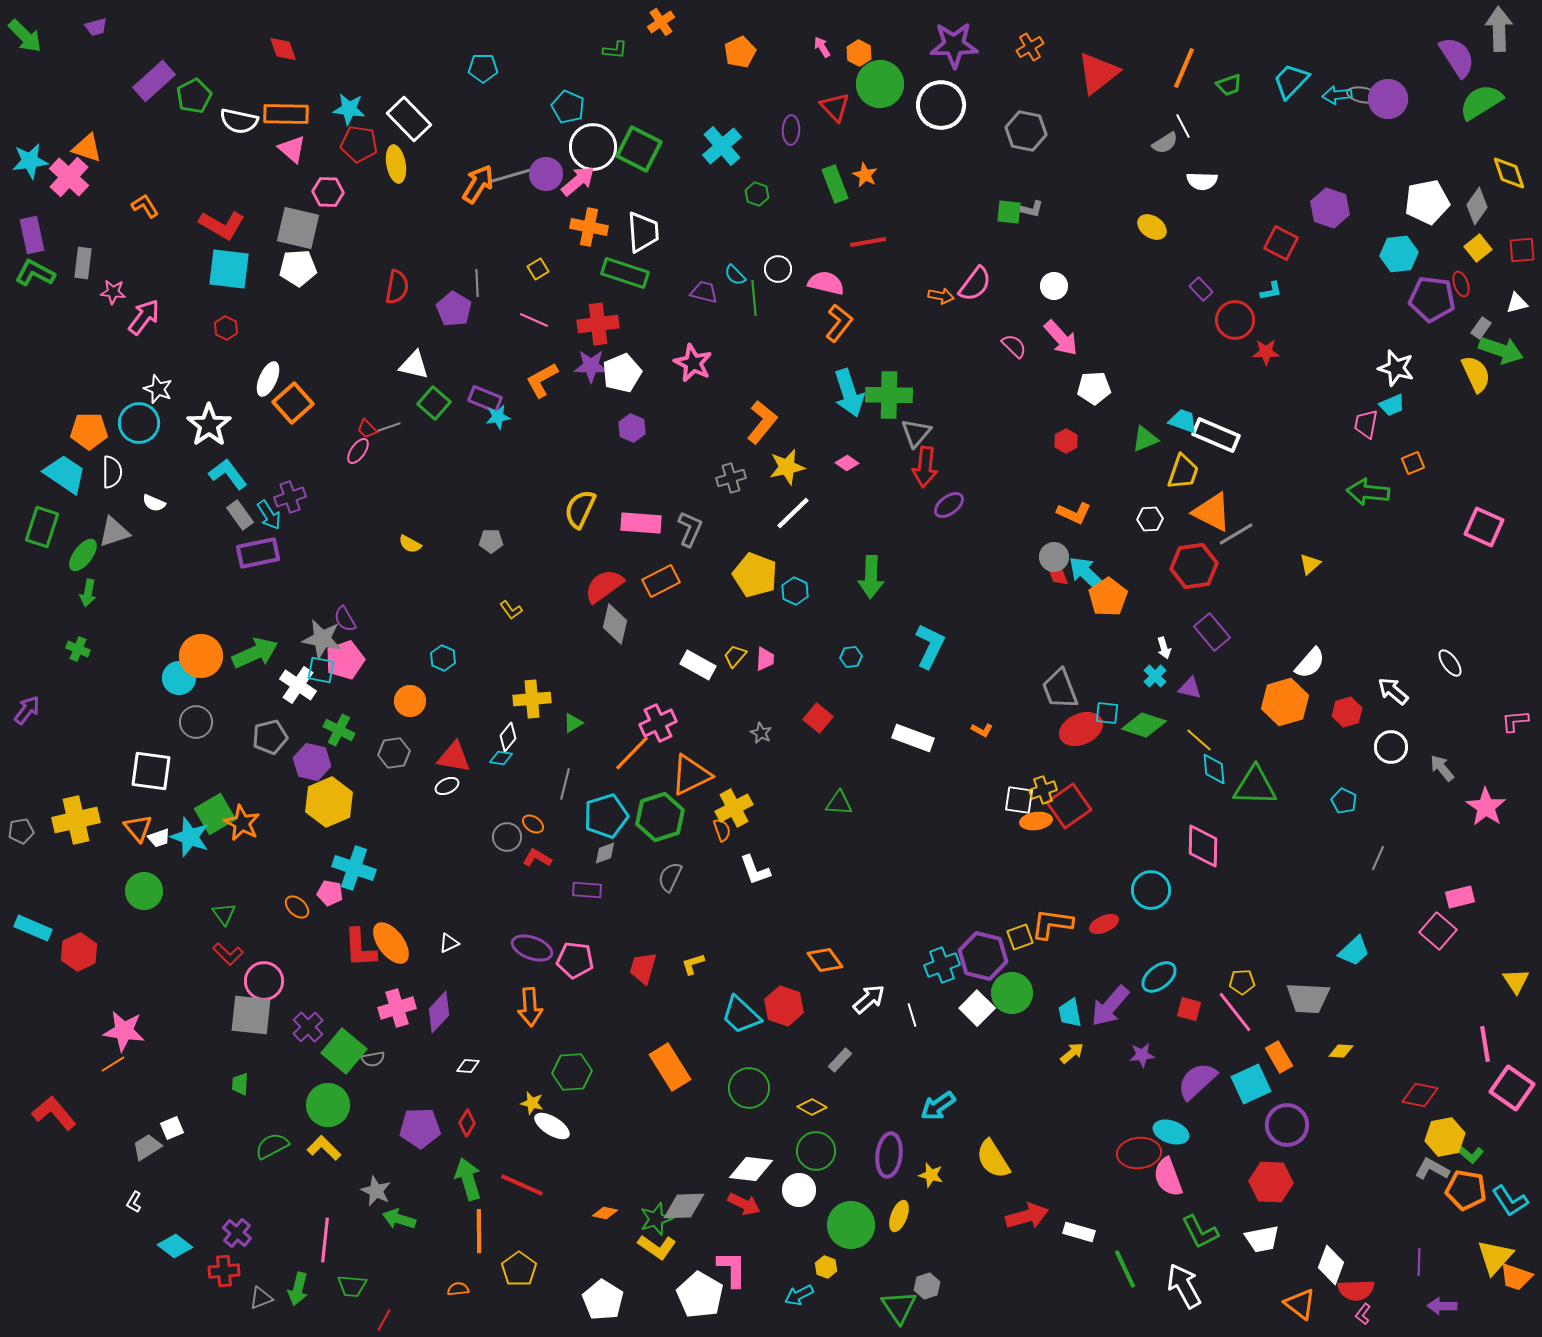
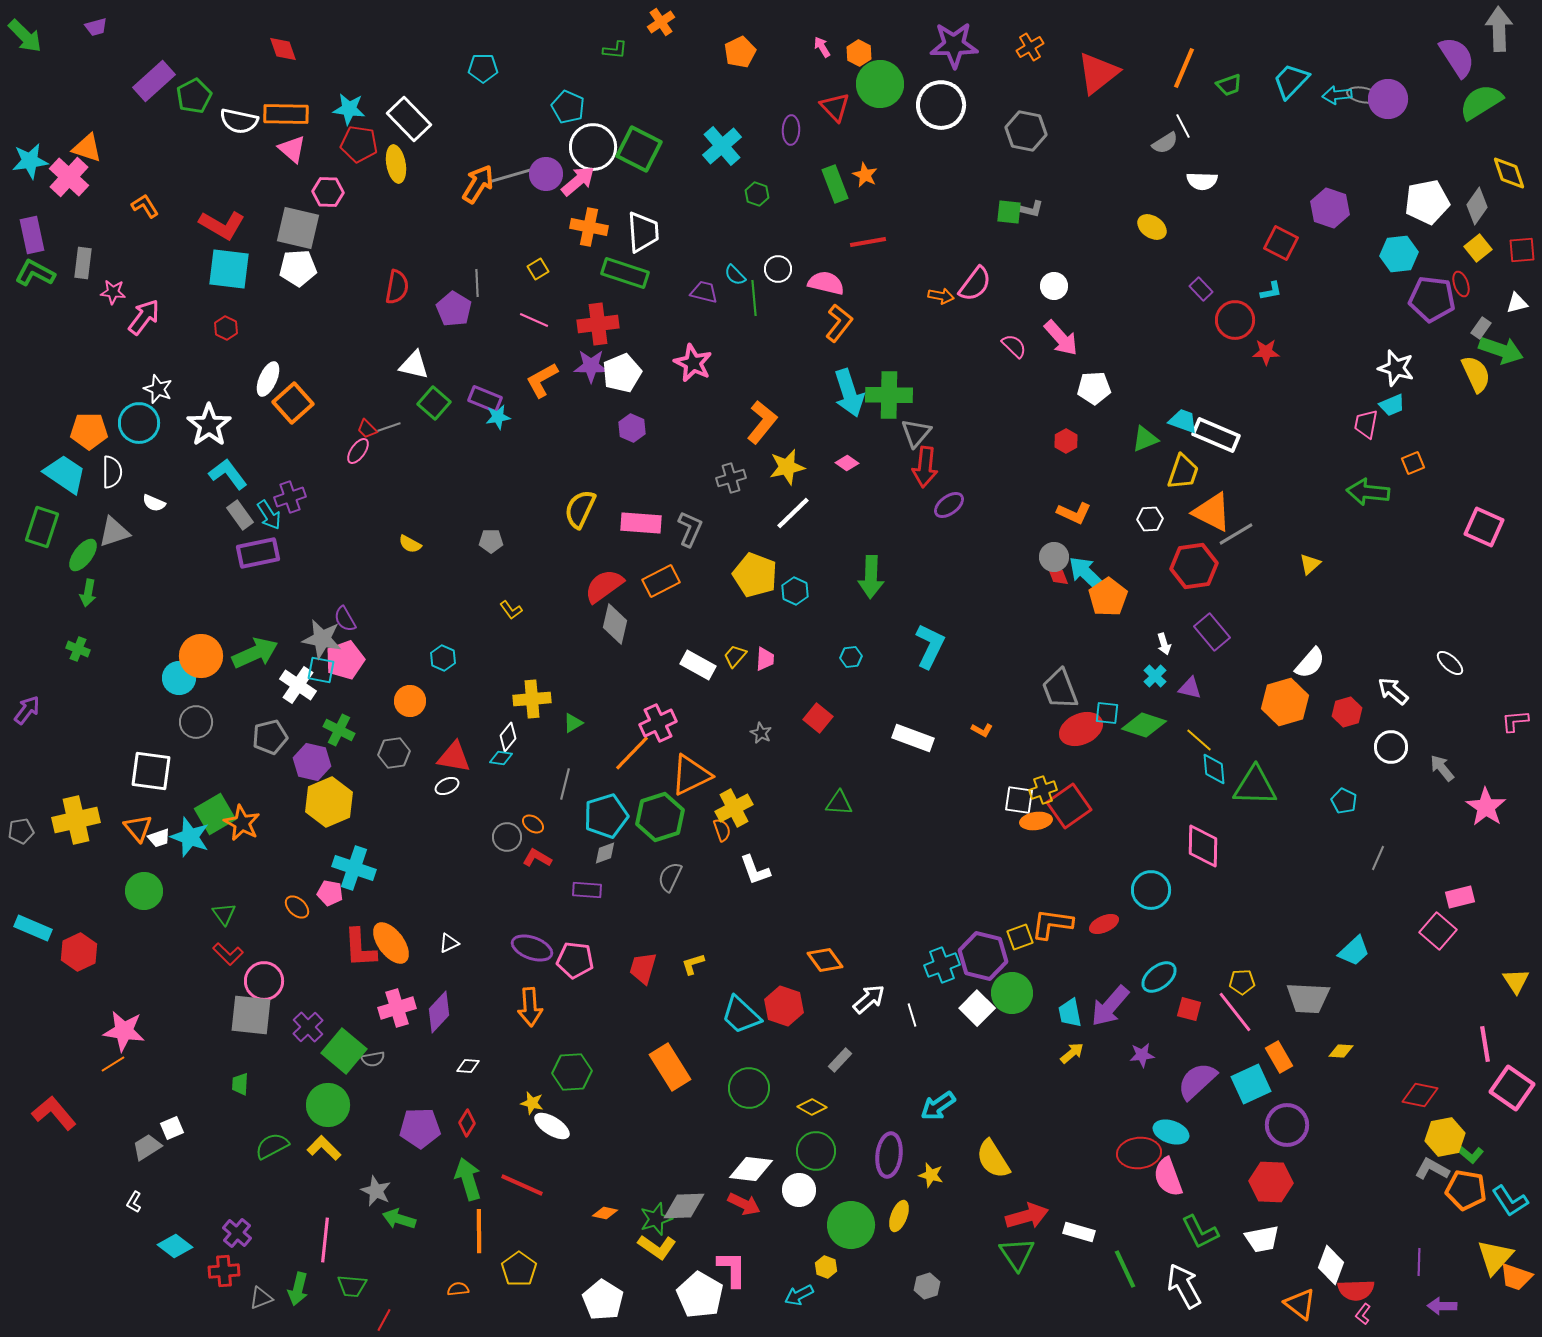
white arrow at (1164, 648): moved 4 px up
white ellipse at (1450, 663): rotated 12 degrees counterclockwise
green triangle at (899, 1307): moved 118 px right, 53 px up
